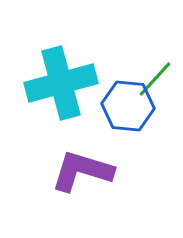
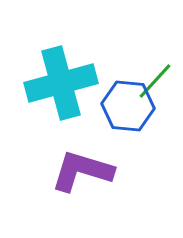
green line: moved 2 px down
